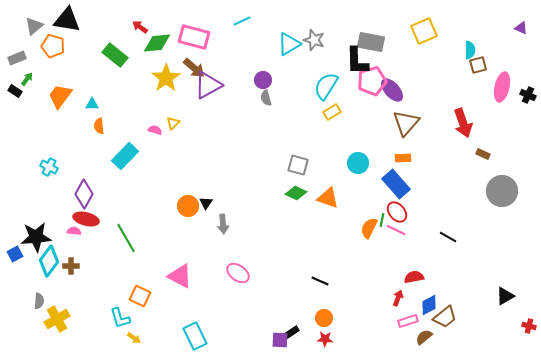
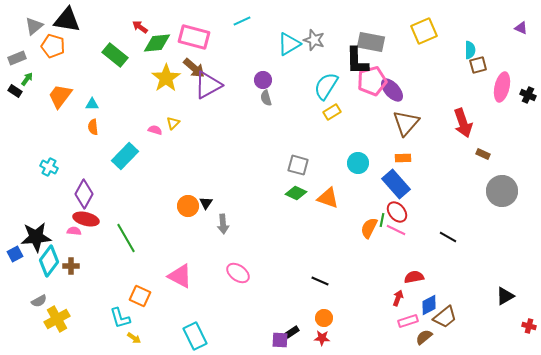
orange semicircle at (99, 126): moved 6 px left, 1 px down
gray semicircle at (39, 301): rotated 56 degrees clockwise
red star at (325, 339): moved 3 px left, 1 px up
